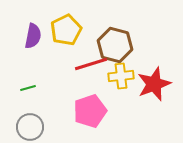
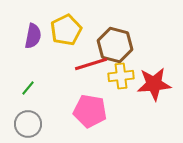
red star: rotated 16 degrees clockwise
green line: rotated 35 degrees counterclockwise
pink pentagon: rotated 28 degrees clockwise
gray circle: moved 2 px left, 3 px up
